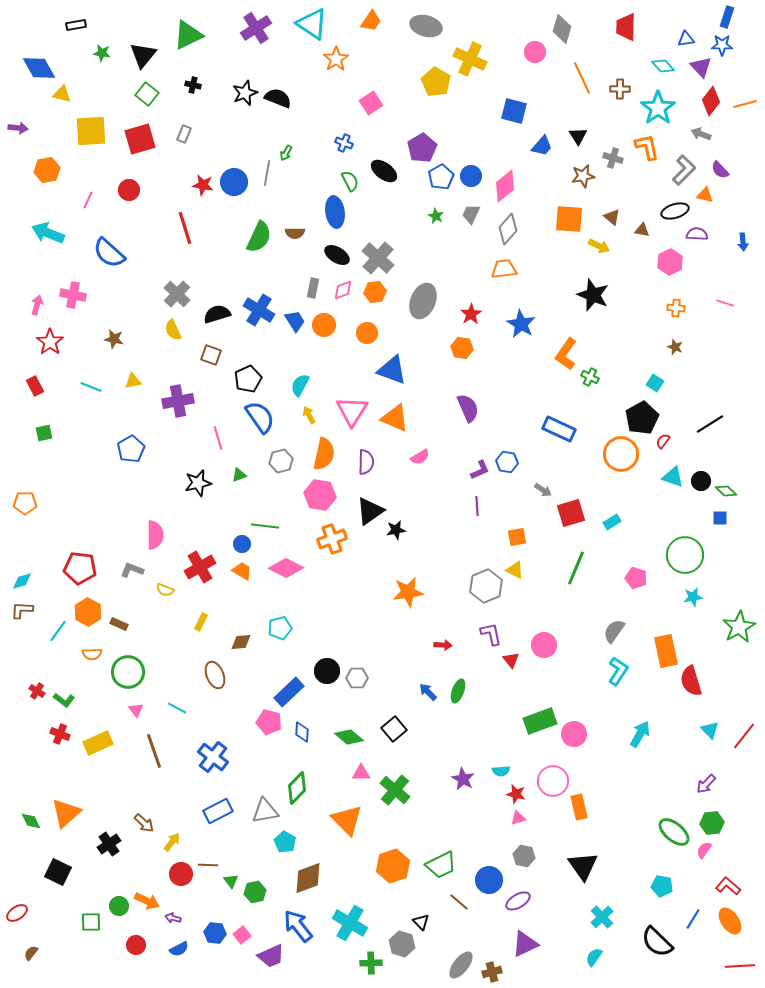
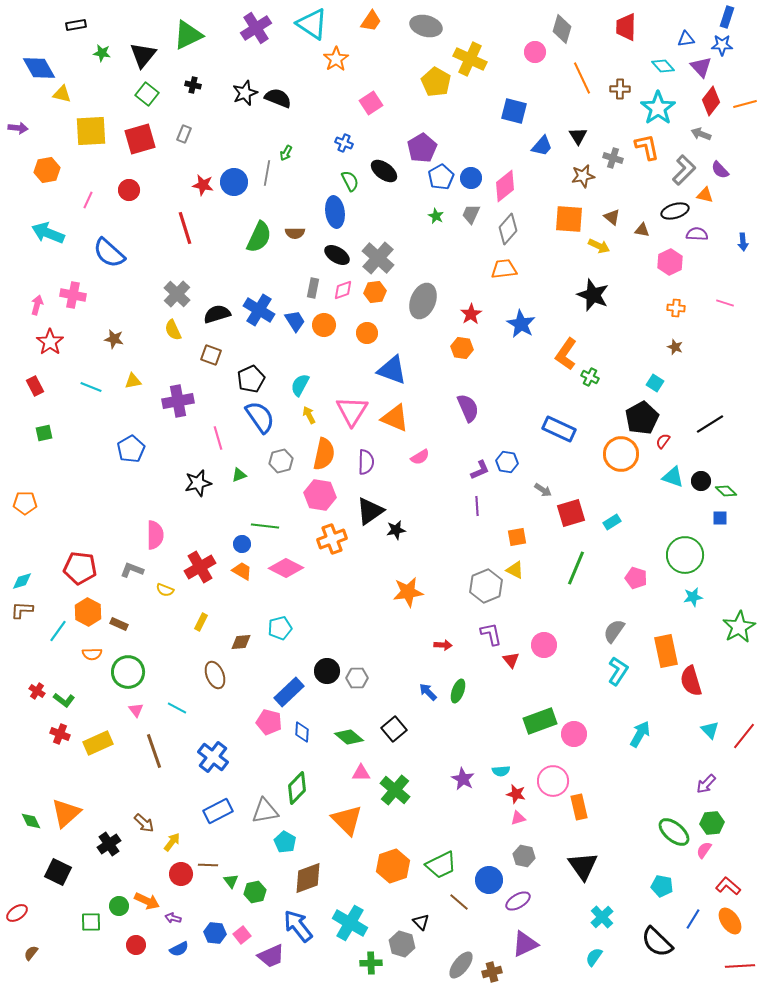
blue circle at (471, 176): moved 2 px down
black pentagon at (248, 379): moved 3 px right
